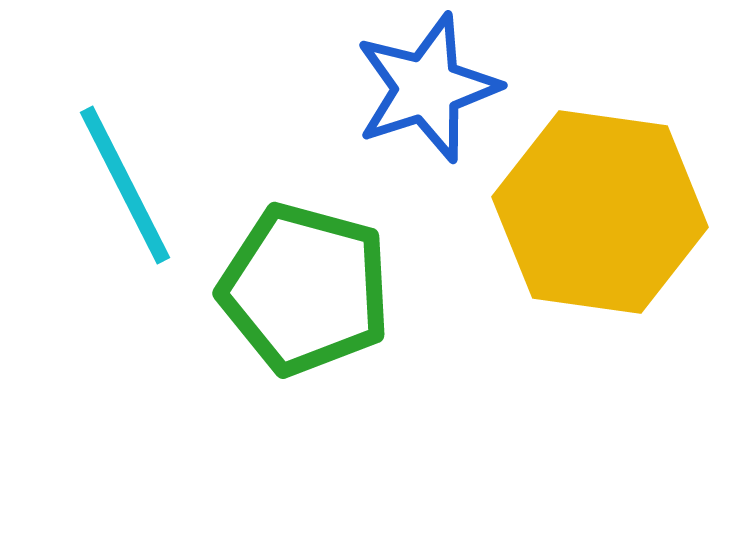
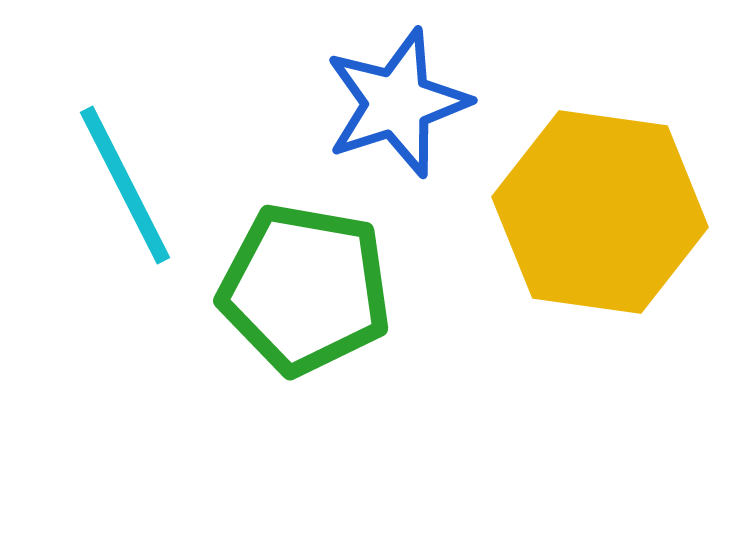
blue star: moved 30 px left, 15 px down
green pentagon: rotated 5 degrees counterclockwise
